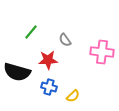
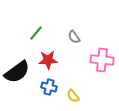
green line: moved 5 px right, 1 px down
gray semicircle: moved 9 px right, 3 px up
pink cross: moved 8 px down
black semicircle: rotated 52 degrees counterclockwise
yellow semicircle: rotated 96 degrees clockwise
